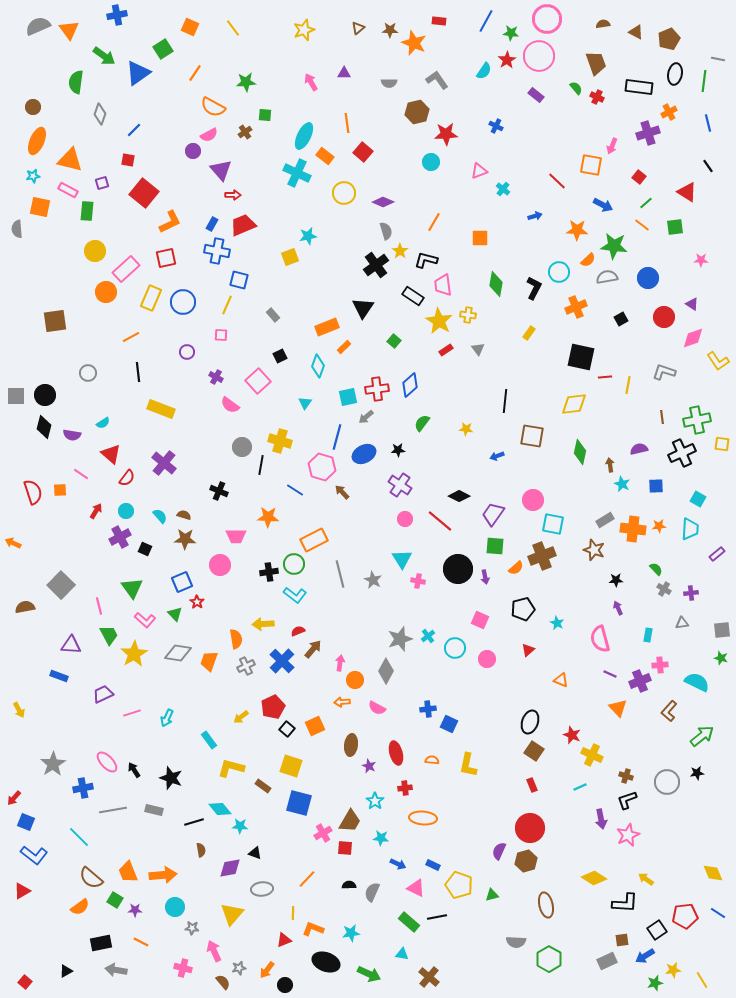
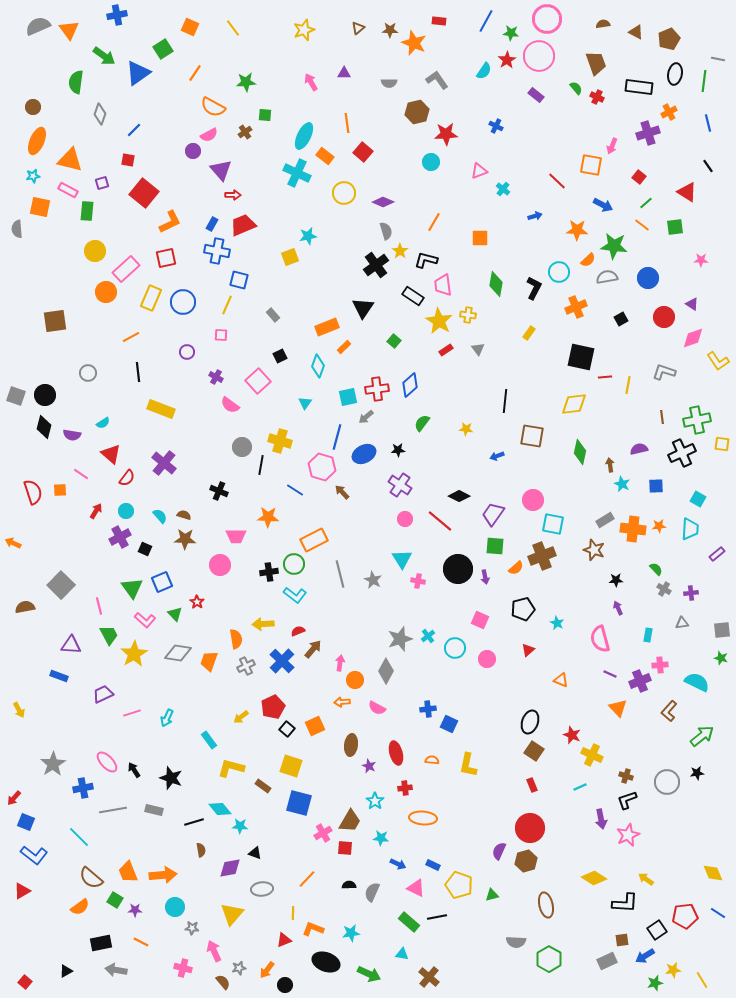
gray square at (16, 396): rotated 18 degrees clockwise
blue square at (182, 582): moved 20 px left
